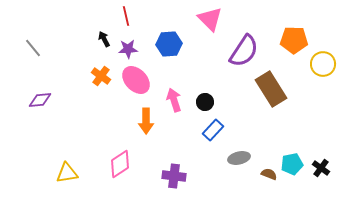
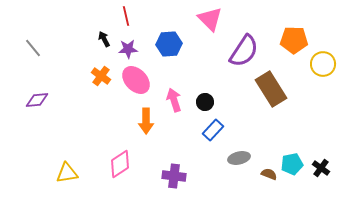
purple diamond: moved 3 px left
